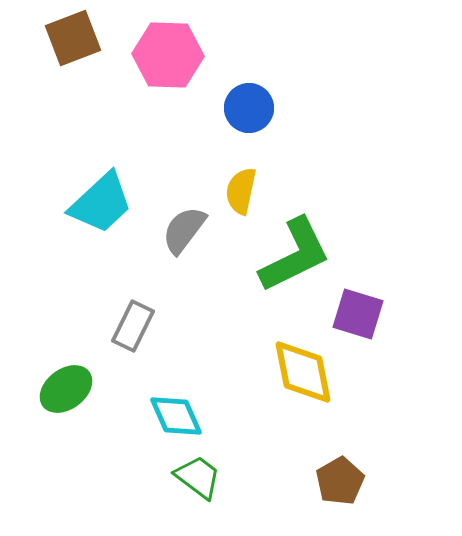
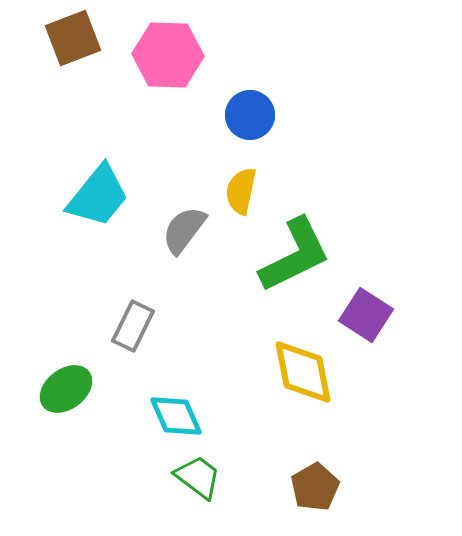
blue circle: moved 1 px right, 7 px down
cyan trapezoid: moved 3 px left, 7 px up; rotated 8 degrees counterclockwise
purple square: moved 8 px right, 1 px down; rotated 16 degrees clockwise
brown pentagon: moved 25 px left, 6 px down
